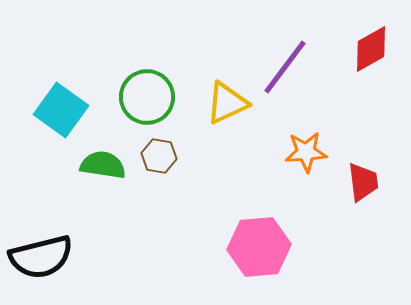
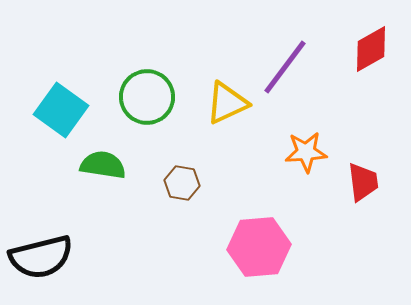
brown hexagon: moved 23 px right, 27 px down
